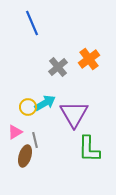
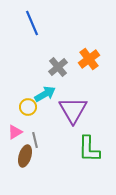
cyan arrow: moved 9 px up
purple triangle: moved 1 px left, 4 px up
